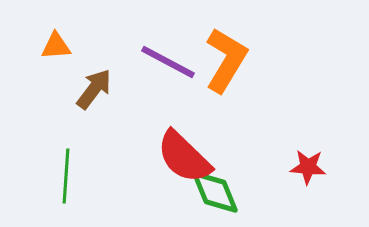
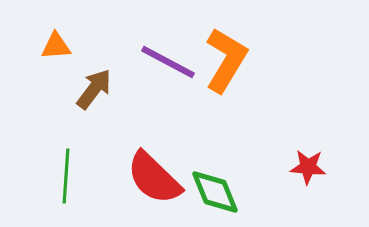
red semicircle: moved 30 px left, 21 px down
